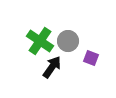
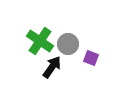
gray circle: moved 3 px down
